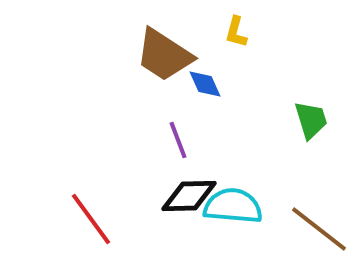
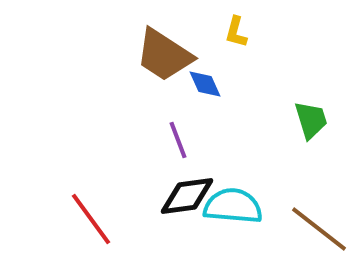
black diamond: moved 2 px left; rotated 6 degrees counterclockwise
